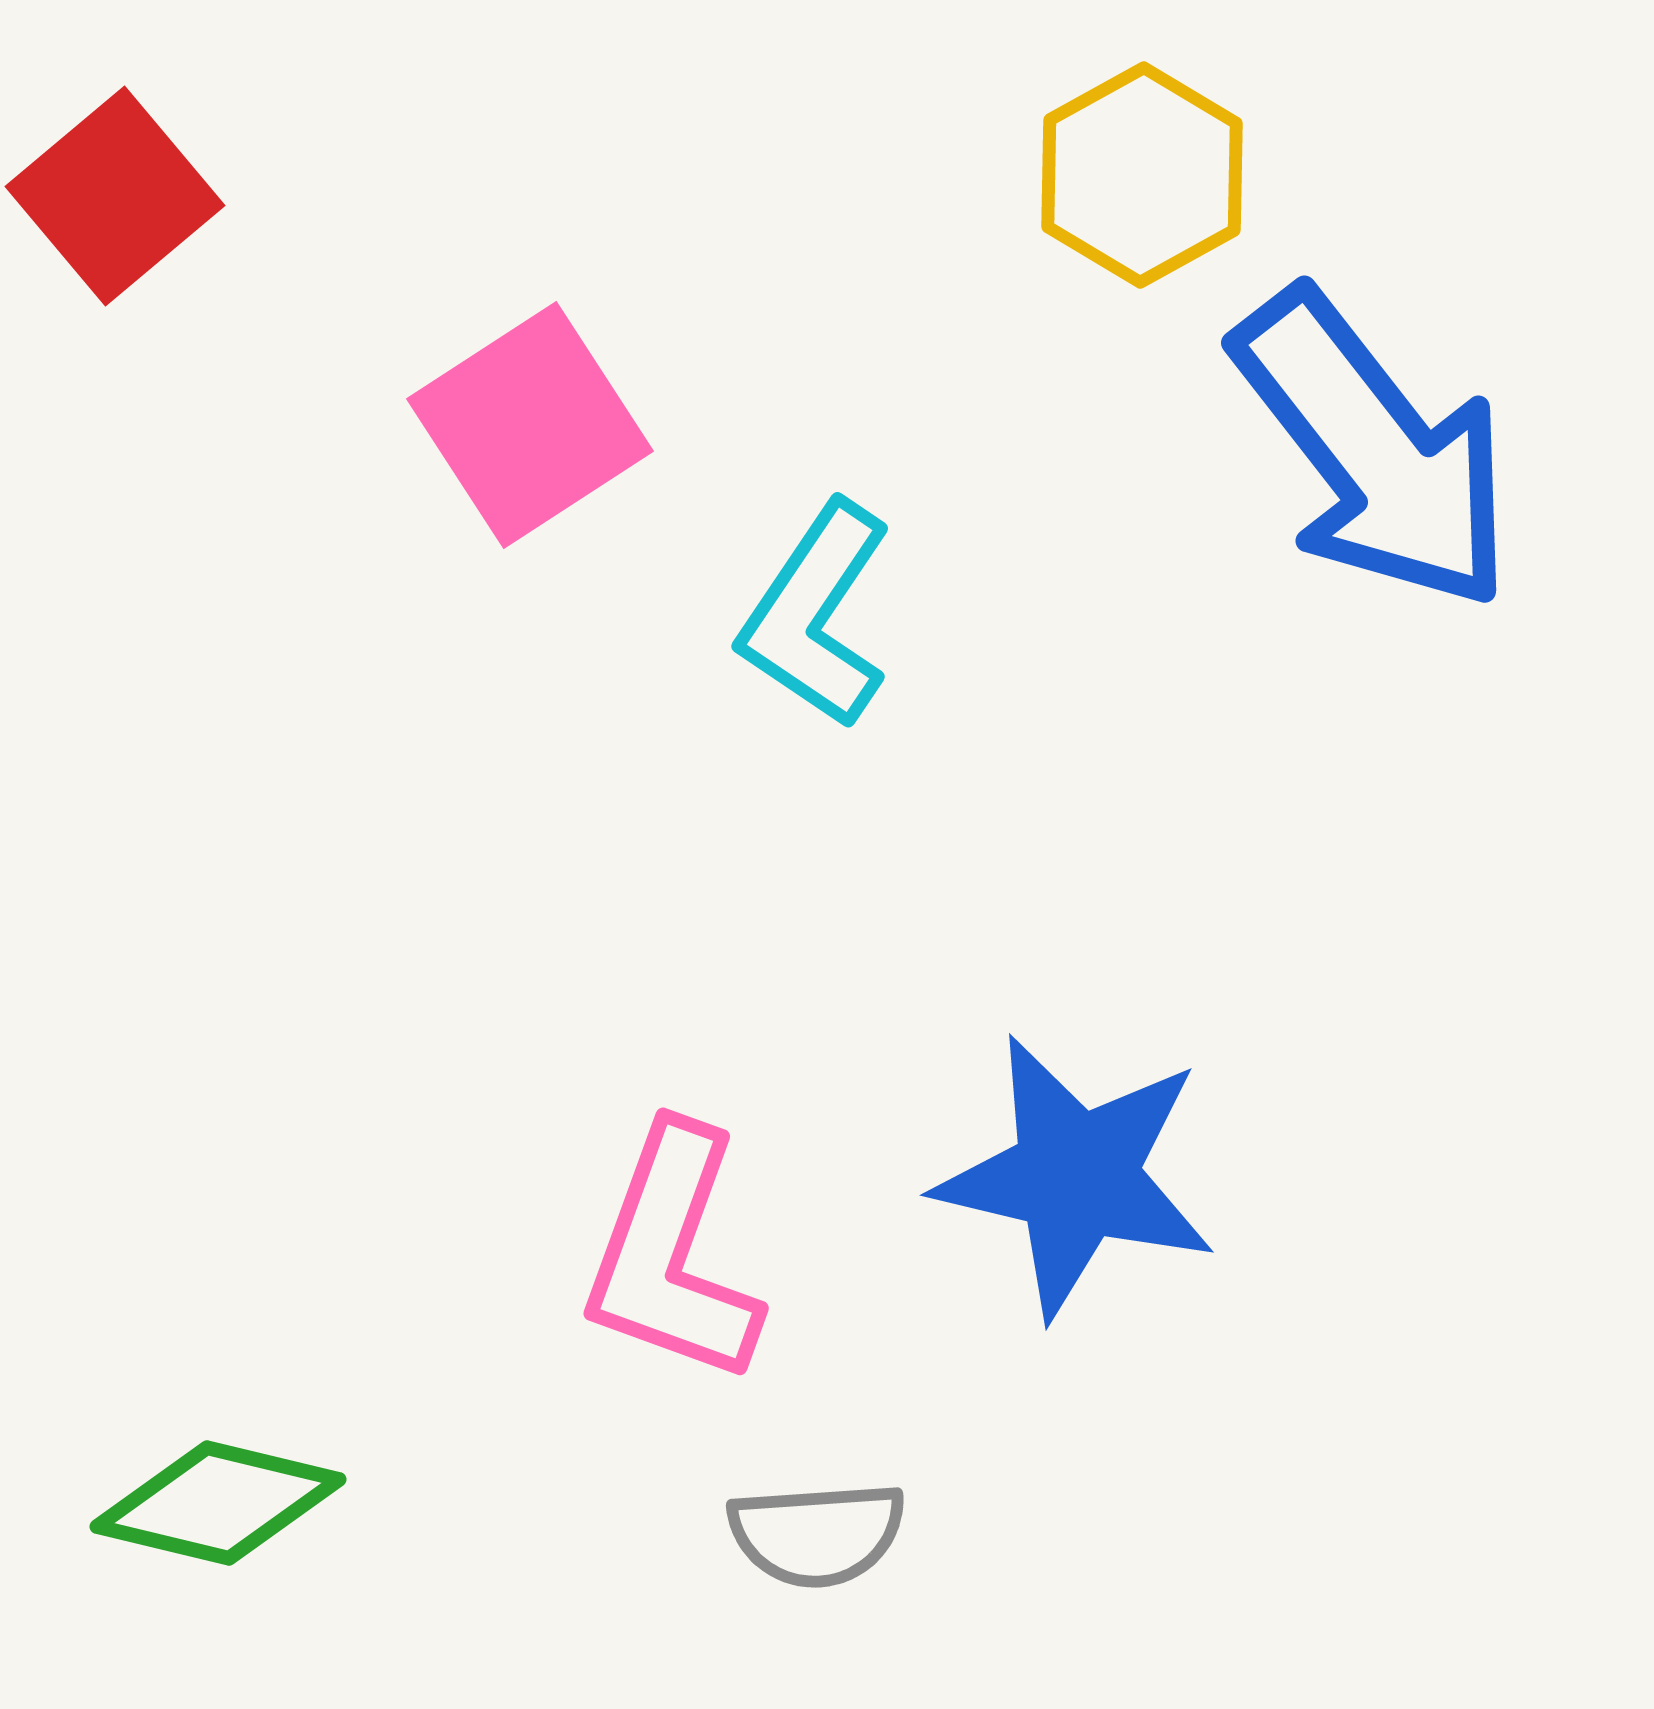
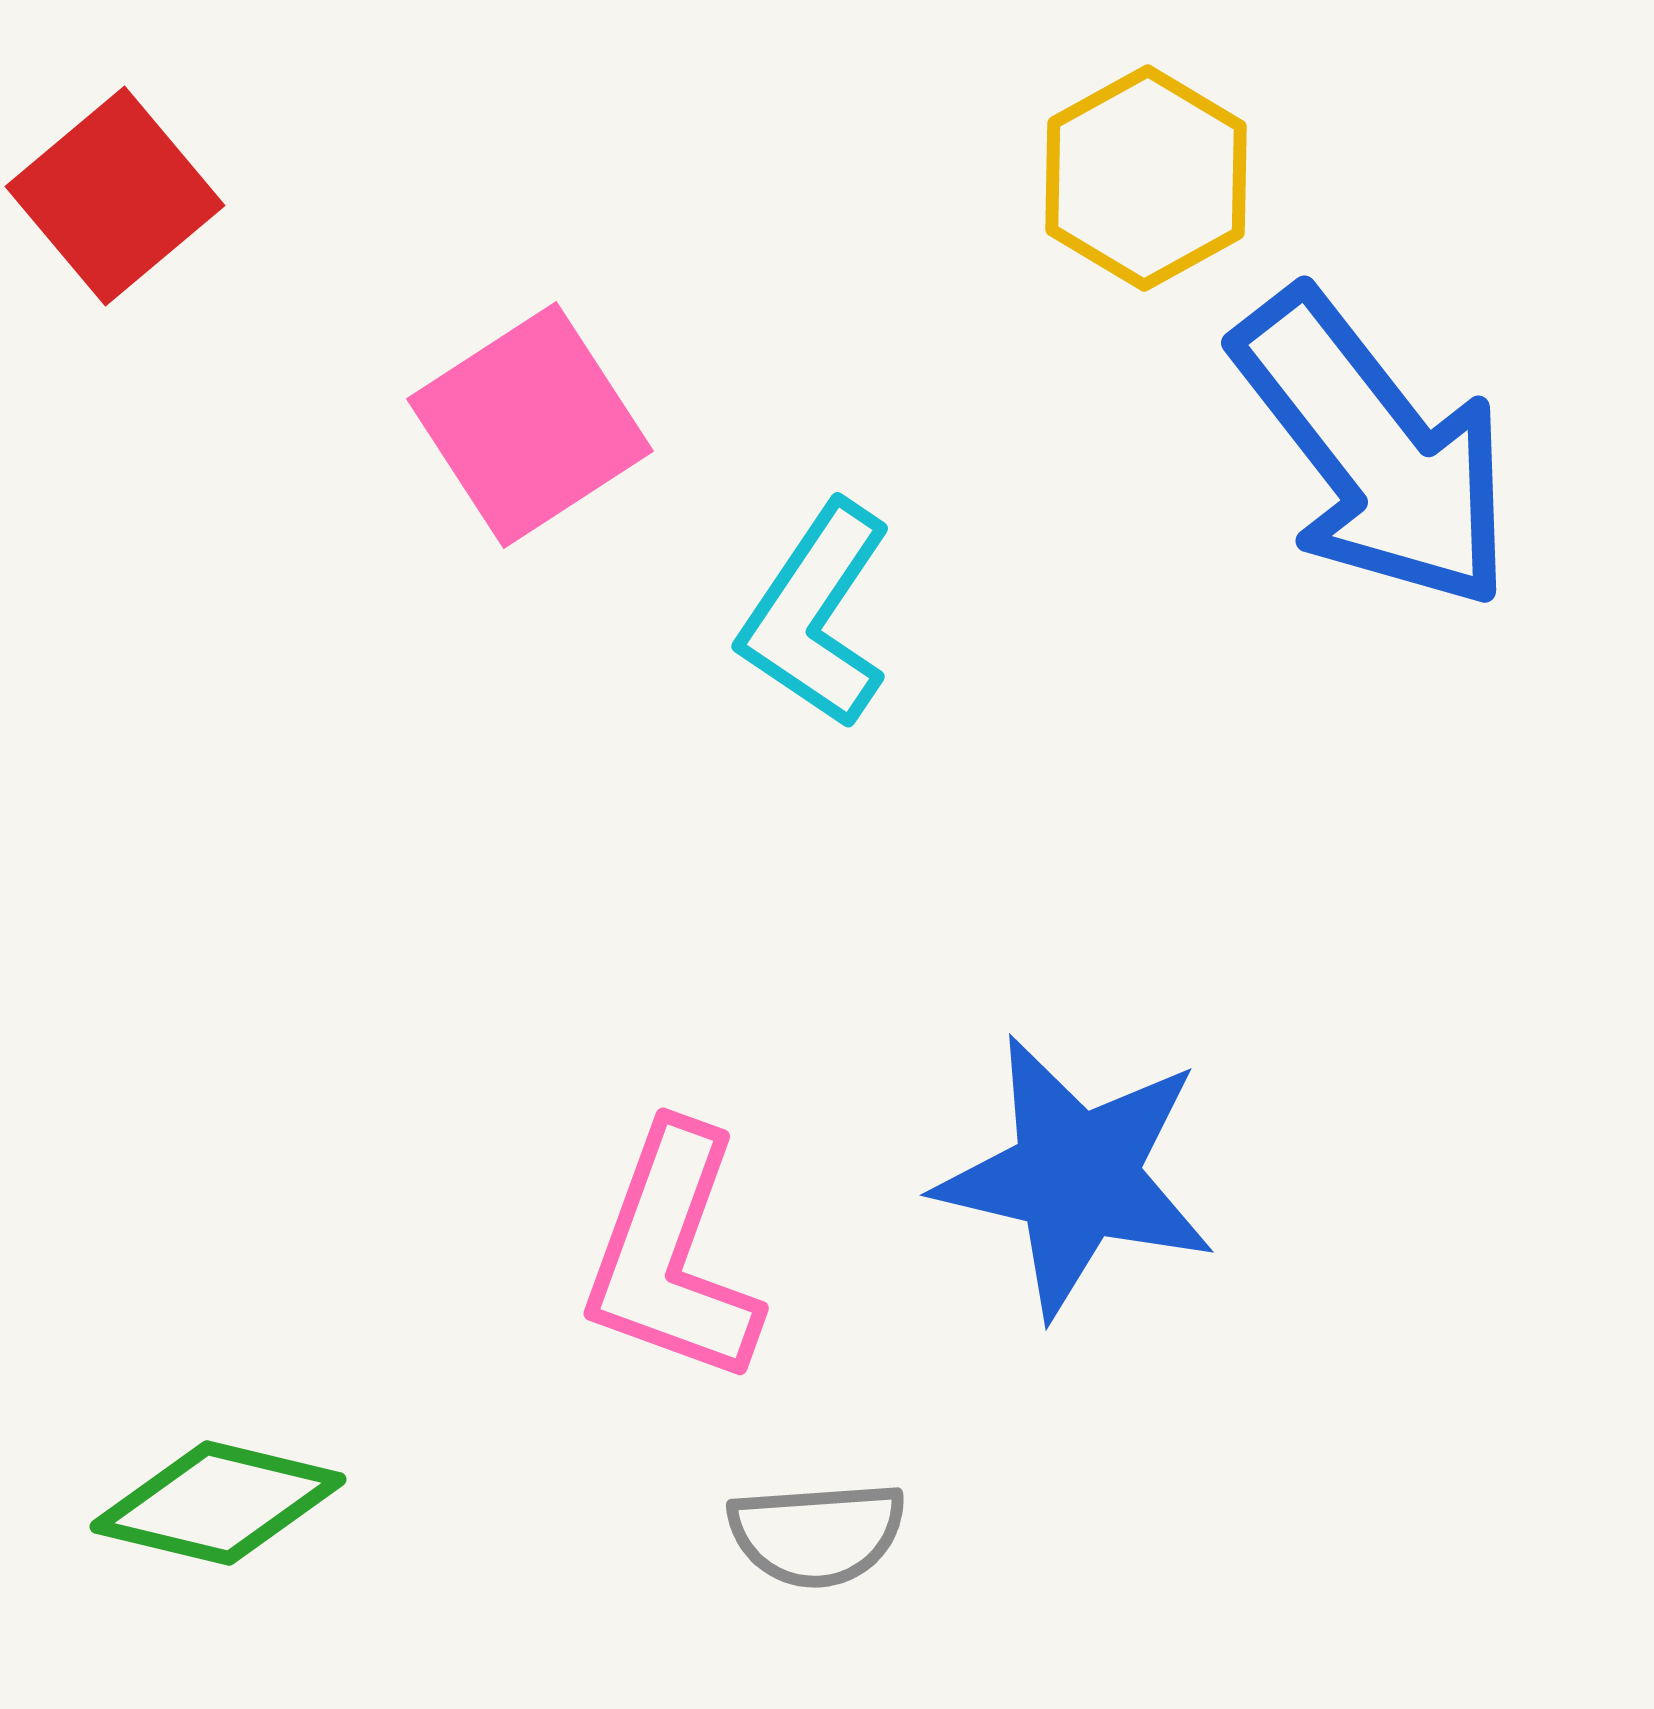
yellow hexagon: moved 4 px right, 3 px down
